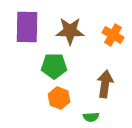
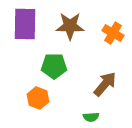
purple rectangle: moved 2 px left, 3 px up
brown star: moved 5 px up
orange cross: moved 2 px up
brown arrow: rotated 32 degrees clockwise
orange hexagon: moved 21 px left
